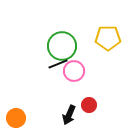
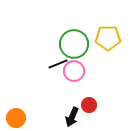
green circle: moved 12 px right, 2 px up
black arrow: moved 3 px right, 2 px down
